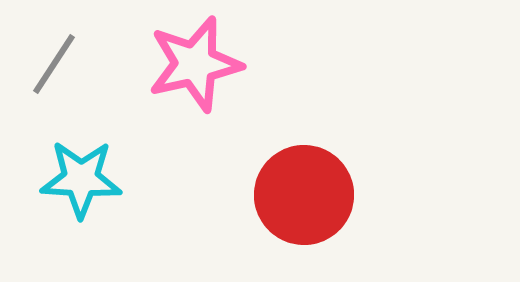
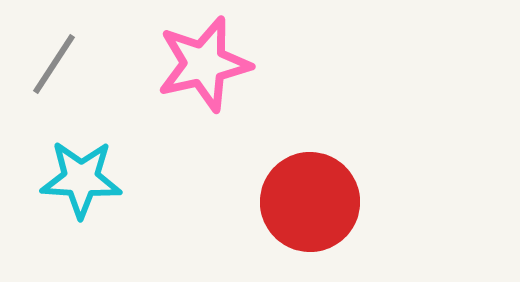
pink star: moved 9 px right
red circle: moved 6 px right, 7 px down
